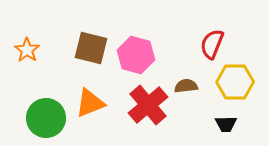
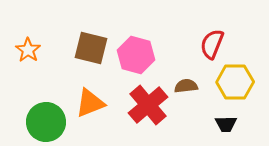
orange star: moved 1 px right
green circle: moved 4 px down
